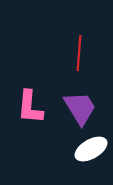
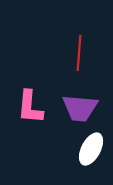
purple trapezoid: rotated 126 degrees clockwise
white ellipse: rotated 32 degrees counterclockwise
